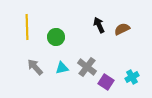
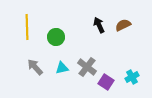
brown semicircle: moved 1 px right, 4 px up
